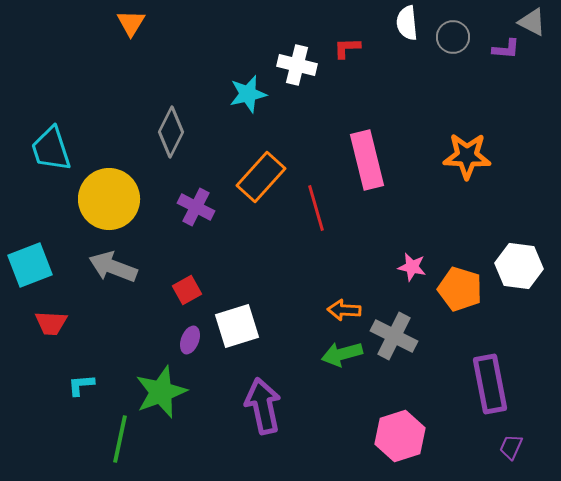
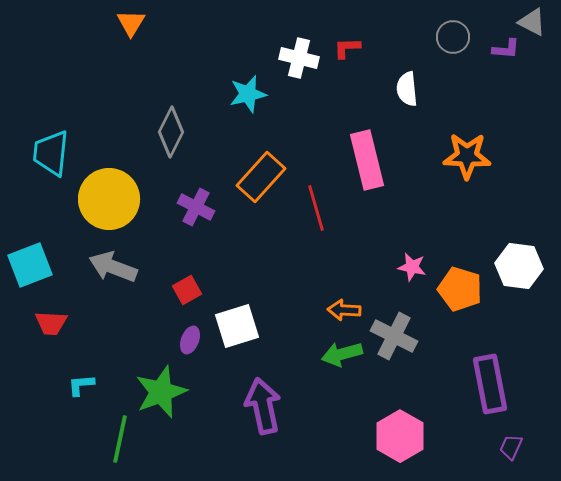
white semicircle: moved 66 px down
white cross: moved 2 px right, 7 px up
cyan trapezoid: moved 4 px down; rotated 24 degrees clockwise
pink hexagon: rotated 12 degrees counterclockwise
